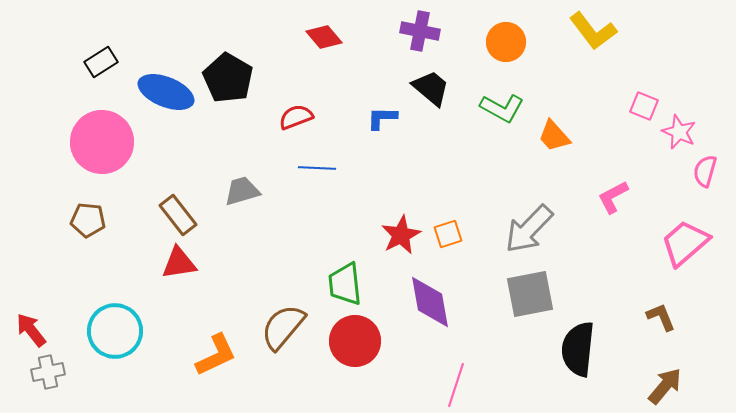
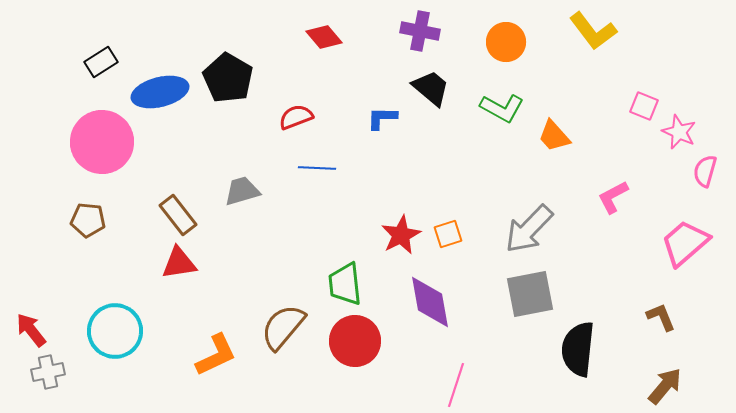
blue ellipse: moved 6 px left; rotated 36 degrees counterclockwise
